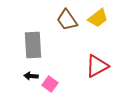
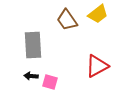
yellow trapezoid: moved 4 px up
pink square: moved 2 px up; rotated 21 degrees counterclockwise
